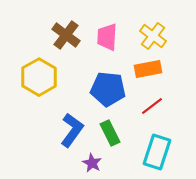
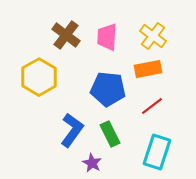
green rectangle: moved 1 px down
